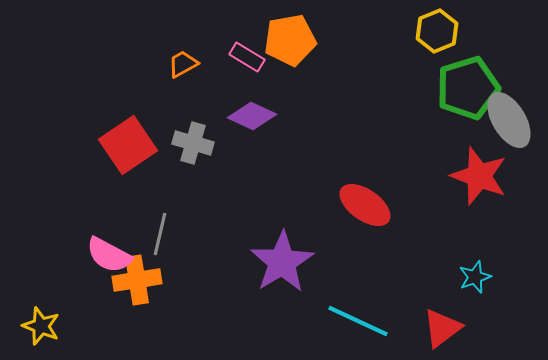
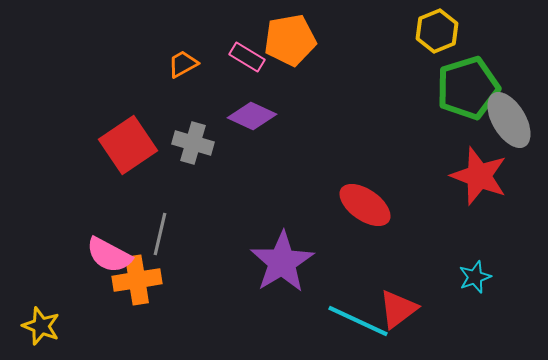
red triangle: moved 44 px left, 19 px up
